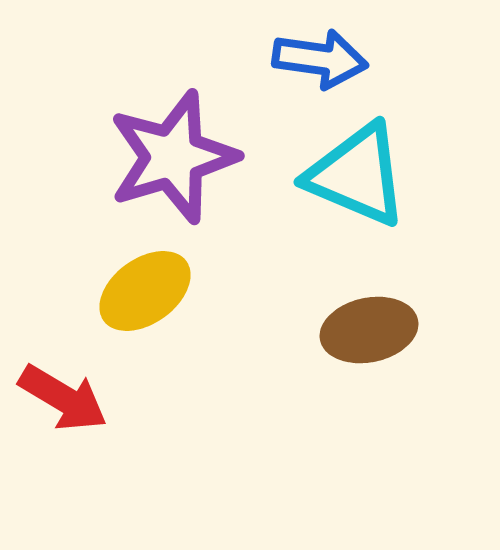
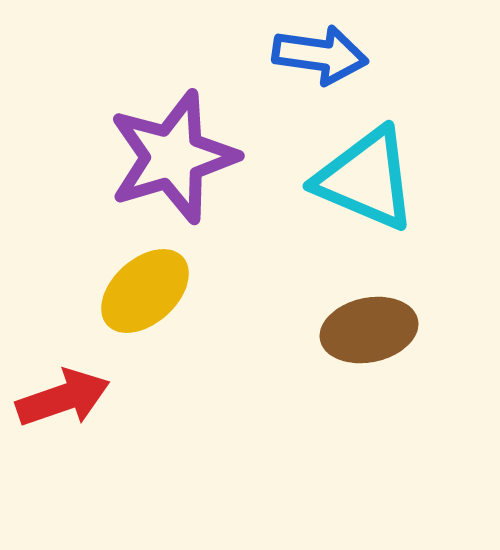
blue arrow: moved 4 px up
cyan triangle: moved 9 px right, 4 px down
yellow ellipse: rotated 6 degrees counterclockwise
red arrow: rotated 50 degrees counterclockwise
